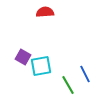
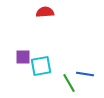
purple square: rotated 28 degrees counterclockwise
blue line: rotated 54 degrees counterclockwise
green line: moved 1 px right, 2 px up
